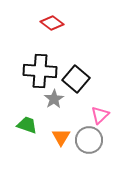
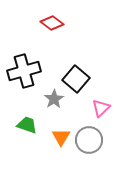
black cross: moved 16 px left; rotated 20 degrees counterclockwise
pink triangle: moved 1 px right, 7 px up
